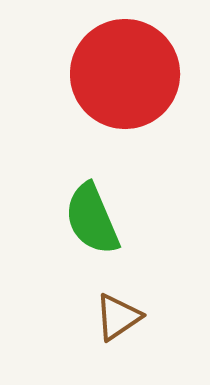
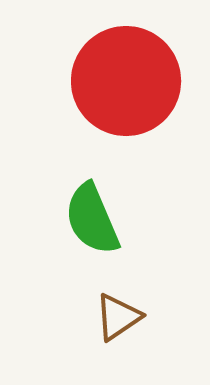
red circle: moved 1 px right, 7 px down
